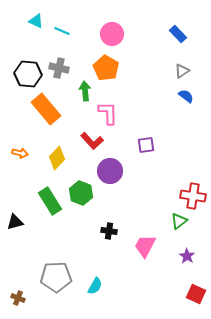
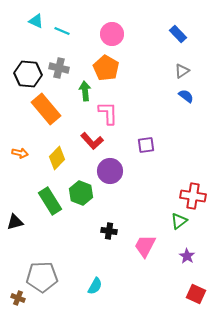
gray pentagon: moved 14 px left
